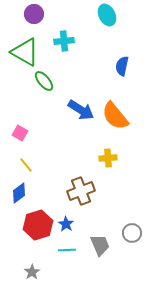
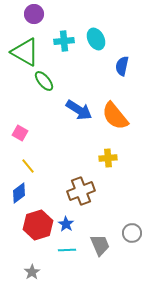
cyan ellipse: moved 11 px left, 24 px down
blue arrow: moved 2 px left
yellow line: moved 2 px right, 1 px down
